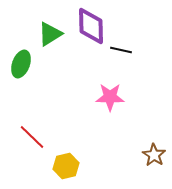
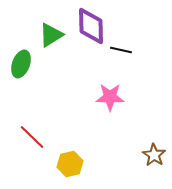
green triangle: moved 1 px right, 1 px down
yellow hexagon: moved 4 px right, 2 px up
